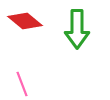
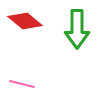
pink line: rotated 55 degrees counterclockwise
